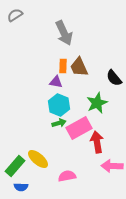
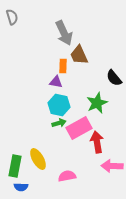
gray semicircle: moved 3 px left, 2 px down; rotated 105 degrees clockwise
brown trapezoid: moved 12 px up
cyan hexagon: rotated 10 degrees counterclockwise
yellow ellipse: rotated 20 degrees clockwise
green rectangle: rotated 30 degrees counterclockwise
